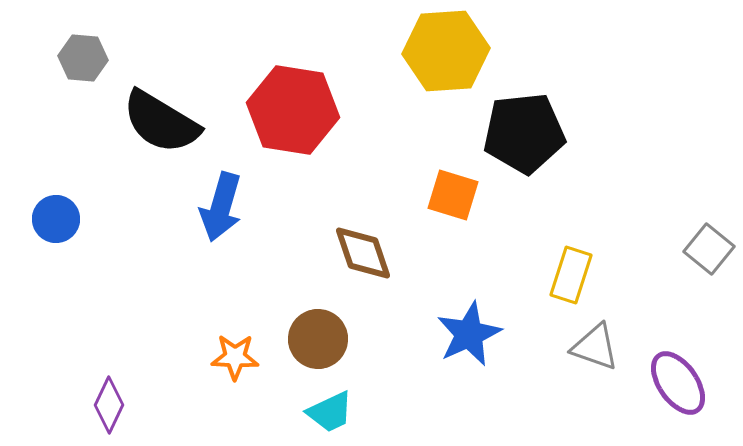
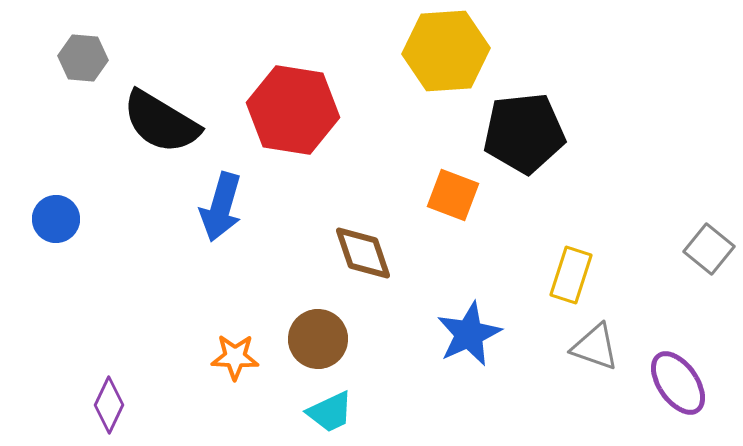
orange square: rotated 4 degrees clockwise
